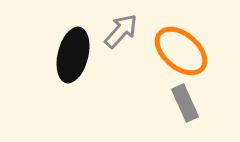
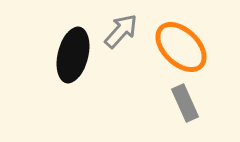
orange ellipse: moved 4 px up; rotated 4 degrees clockwise
